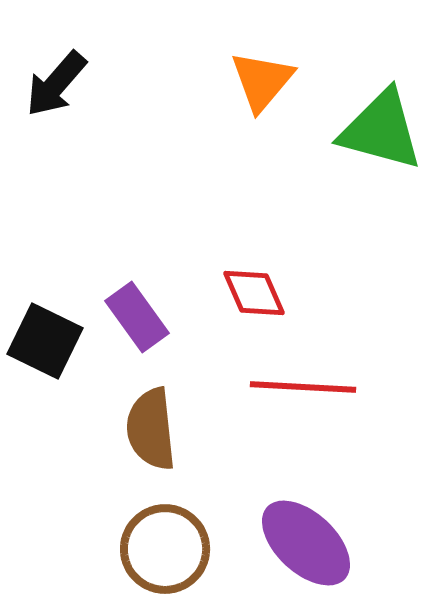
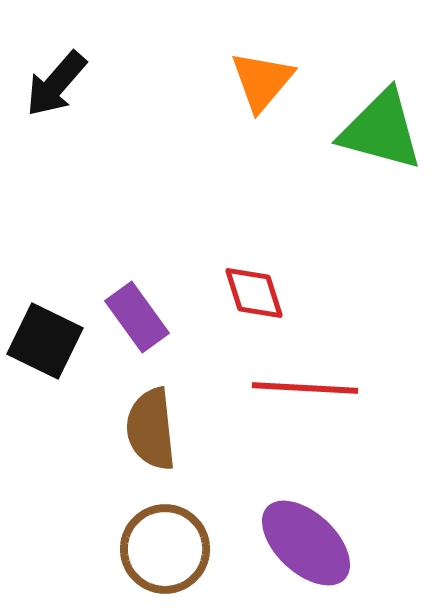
red diamond: rotated 6 degrees clockwise
red line: moved 2 px right, 1 px down
